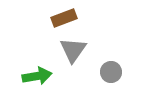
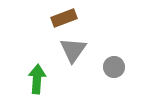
gray circle: moved 3 px right, 5 px up
green arrow: moved 3 px down; rotated 76 degrees counterclockwise
